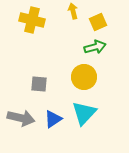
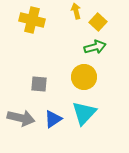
yellow arrow: moved 3 px right
yellow square: rotated 24 degrees counterclockwise
